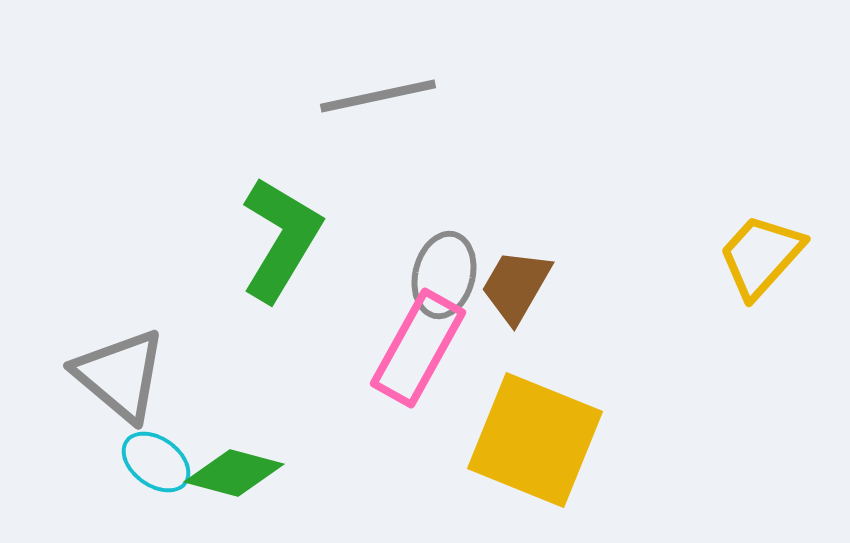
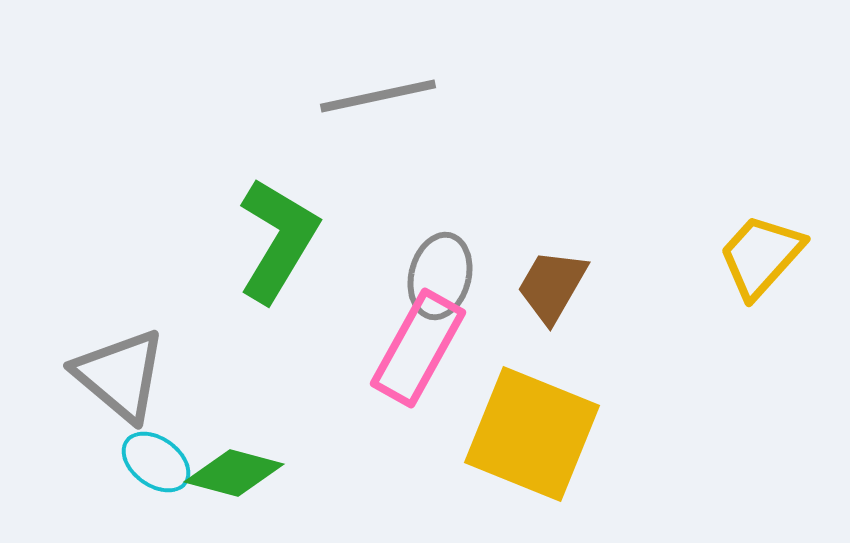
green L-shape: moved 3 px left, 1 px down
gray ellipse: moved 4 px left, 1 px down
brown trapezoid: moved 36 px right
yellow square: moved 3 px left, 6 px up
